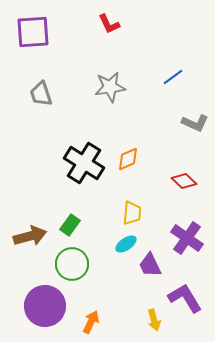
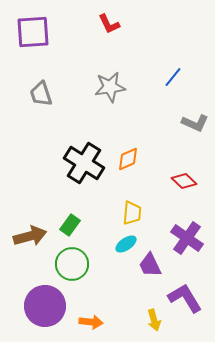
blue line: rotated 15 degrees counterclockwise
orange arrow: rotated 70 degrees clockwise
